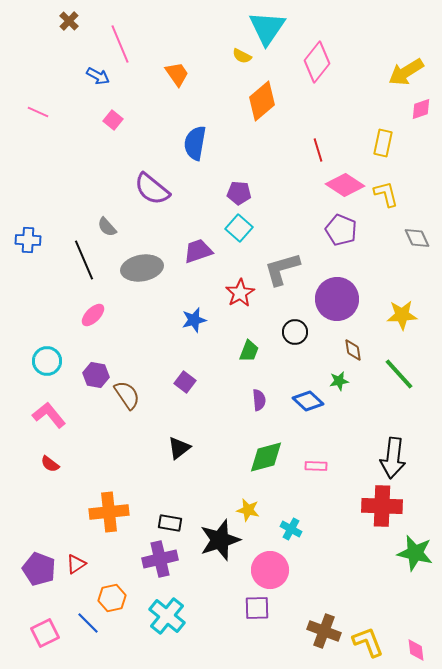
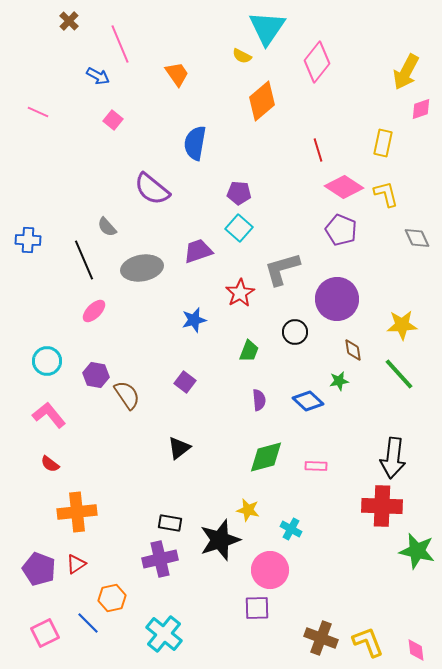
yellow arrow at (406, 72): rotated 30 degrees counterclockwise
pink diamond at (345, 185): moved 1 px left, 2 px down
pink ellipse at (93, 315): moved 1 px right, 4 px up
yellow star at (402, 315): moved 10 px down
orange cross at (109, 512): moved 32 px left
green star at (415, 553): moved 2 px right, 2 px up
cyan cross at (167, 616): moved 3 px left, 18 px down
brown cross at (324, 631): moved 3 px left, 7 px down
